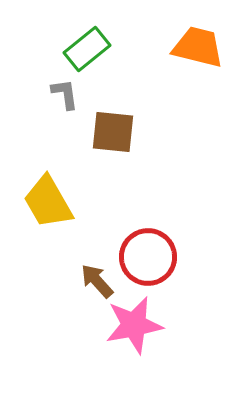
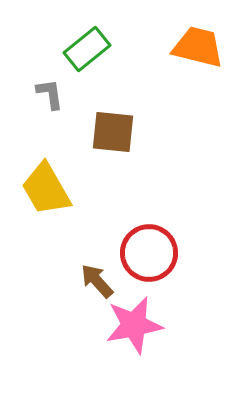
gray L-shape: moved 15 px left
yellow trapezoid: moved 2 px left, 13 px up
red circle: moved 1 px right, 4 px up
